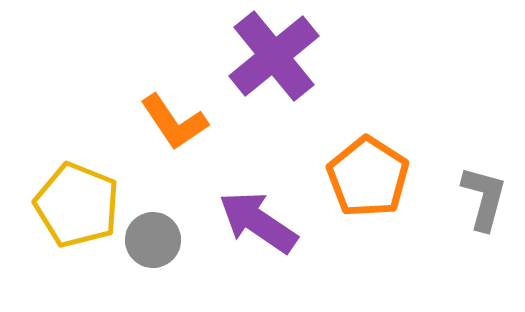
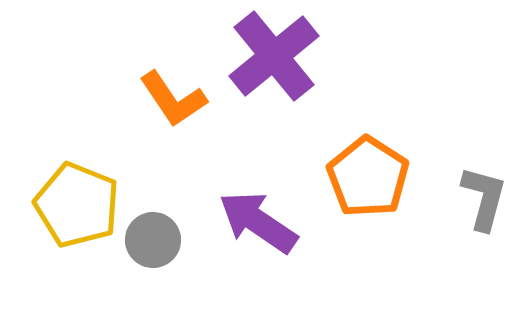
orange L-shape: moved 1 px left, 23 px up
